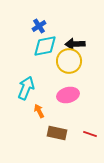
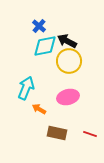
blue cross: rotated 16 degrees counterclockwise
black arrow: moved 8 px left, 3 px up; rotated 30 degrees clockwise
pink ellipse: moved 2 px down
orange arrow: moved 2 px up; rotated 32 degrees counterclockwise
